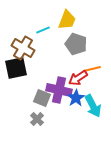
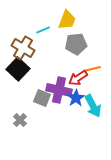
gray pentagon: rotated 25 degrees counterclockwise
black square: moved 2 px right, 1 px down; rotated 35 degrees counterclockwise
gray cross: moved 17 px left, 1 px down
